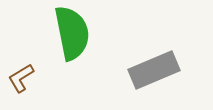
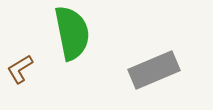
brown L-shape: moved 1 px left, 9 px up
